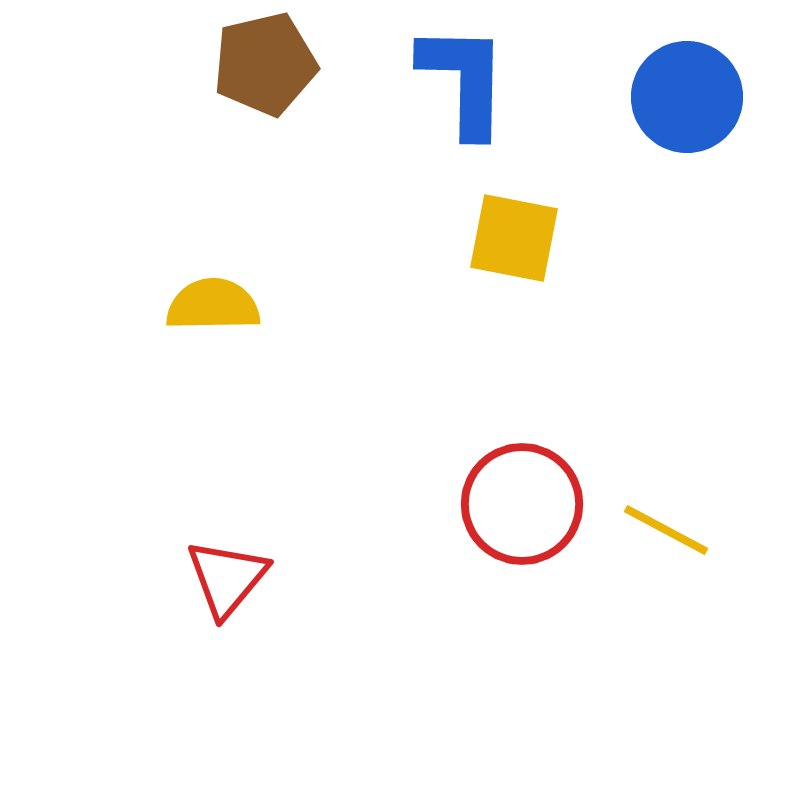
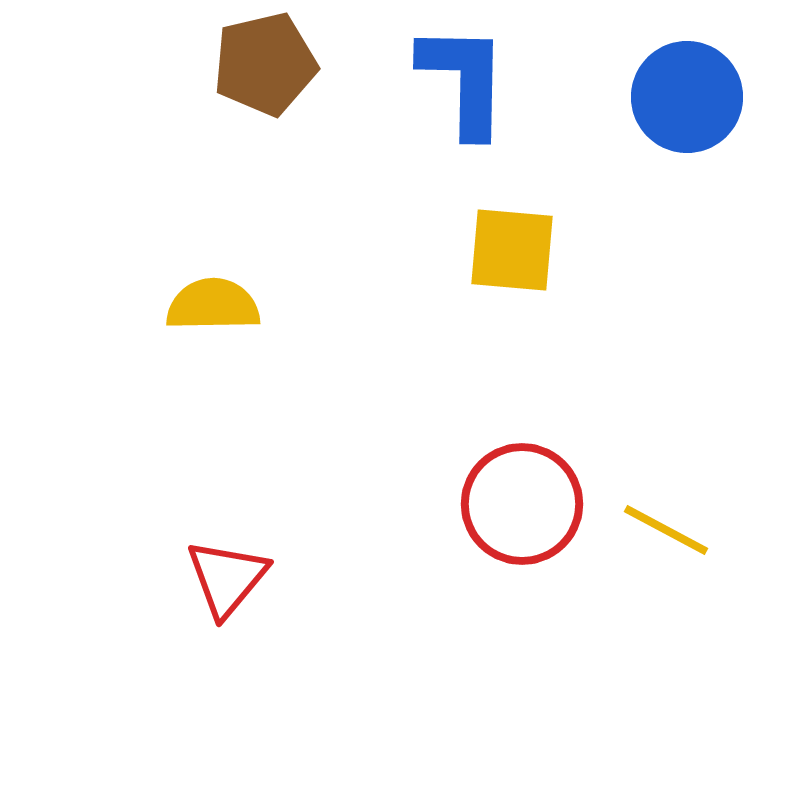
yellow square: moved 2 px left, 12 px down; rotated 6 degrees counterclockwise
